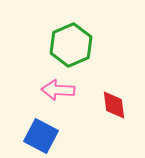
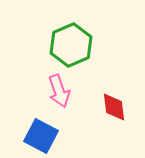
pink arrow: moved 1 px right, 1 px down; rotated 112 degrees counterclockwise
red diamond: moved 2 px down
